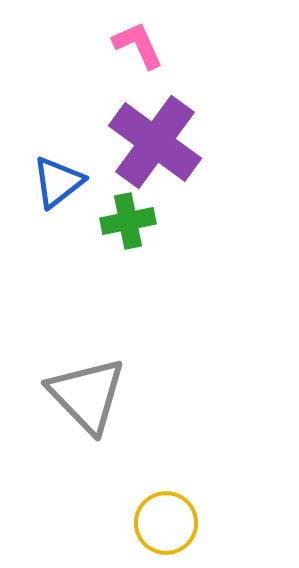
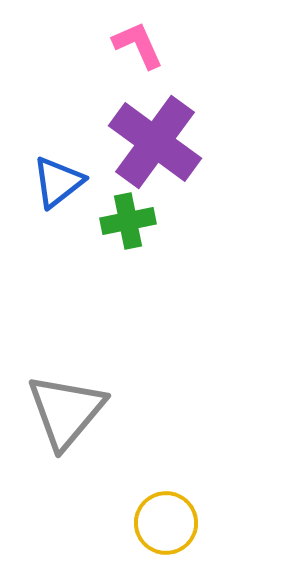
gray triangle: moved 21 px left, 16 px down; rotated 24 degrees clockwise
